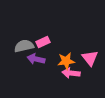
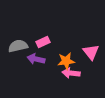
gray semicircle: moved 6 px left
pink triangle: moved 1 px right, 6 px up
